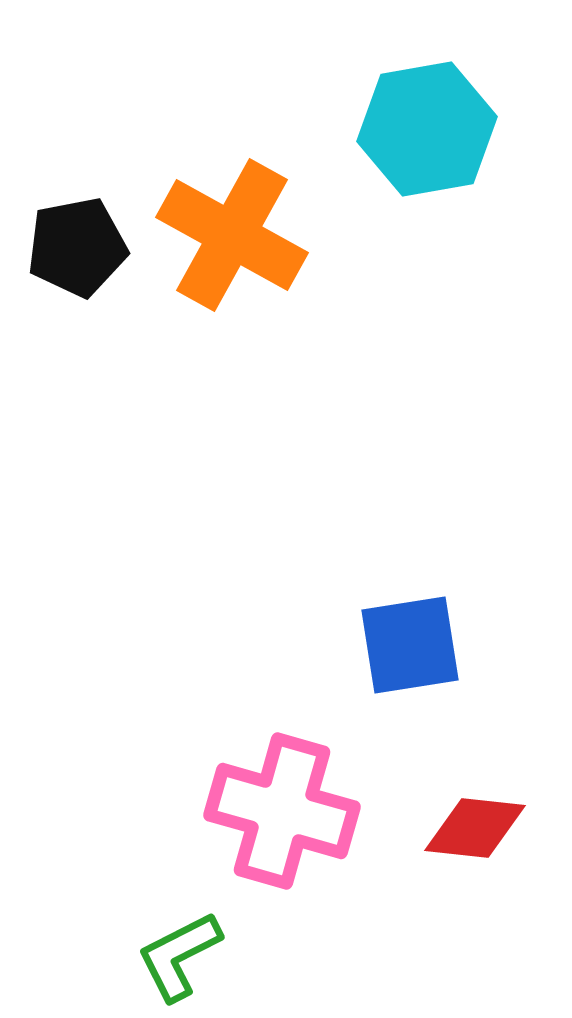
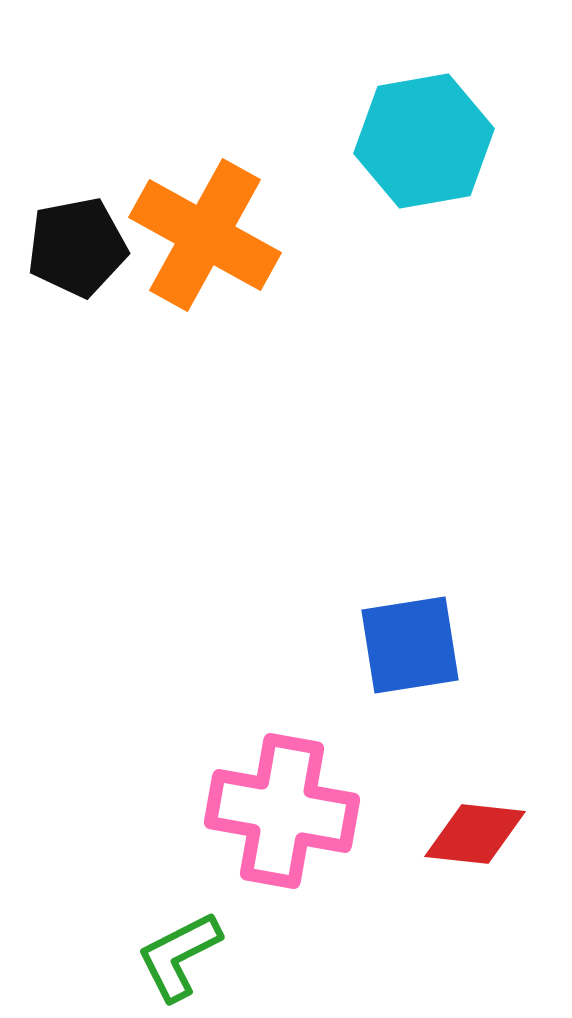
cyan hexagon: moved 3 px left, 12 px down
orange cross: moved 27 px left
pink cross: rotated 6 degrees counterclockwise
red diamond: moved 6 px down
